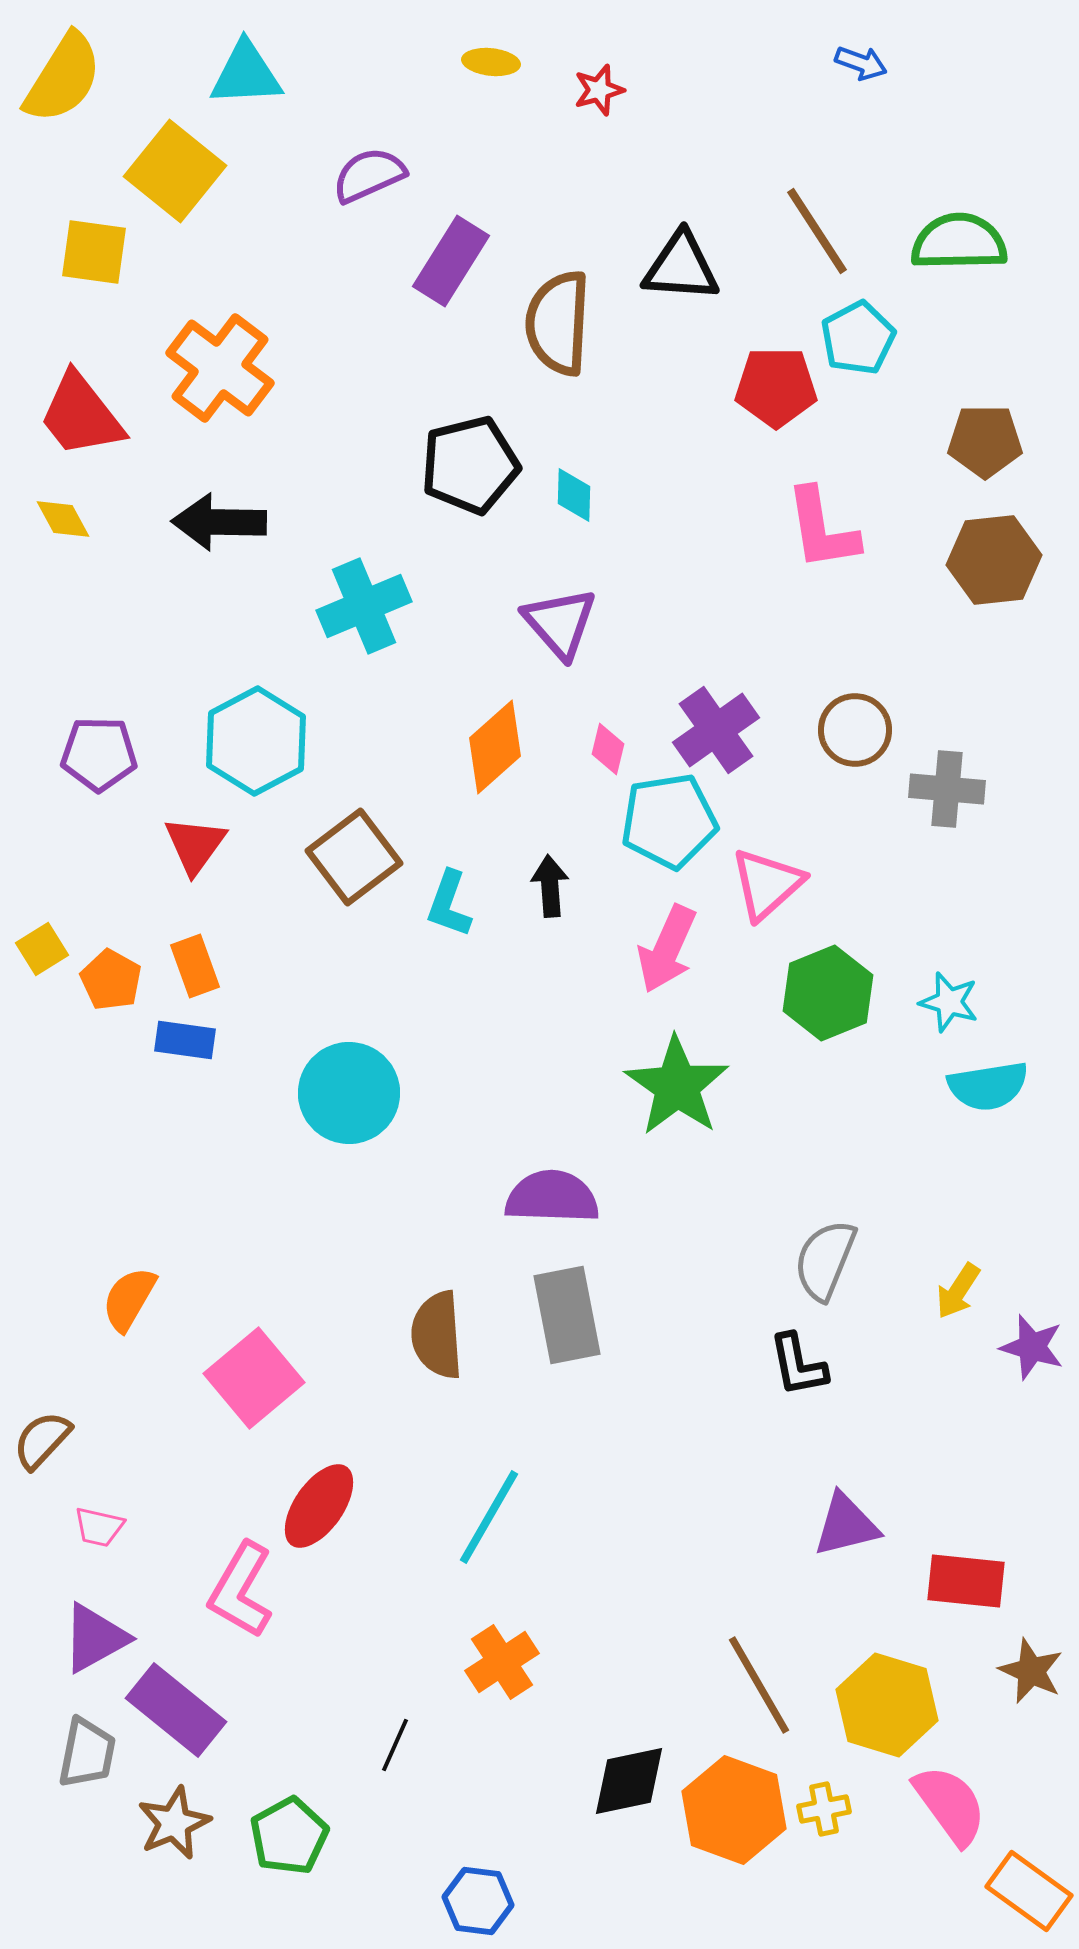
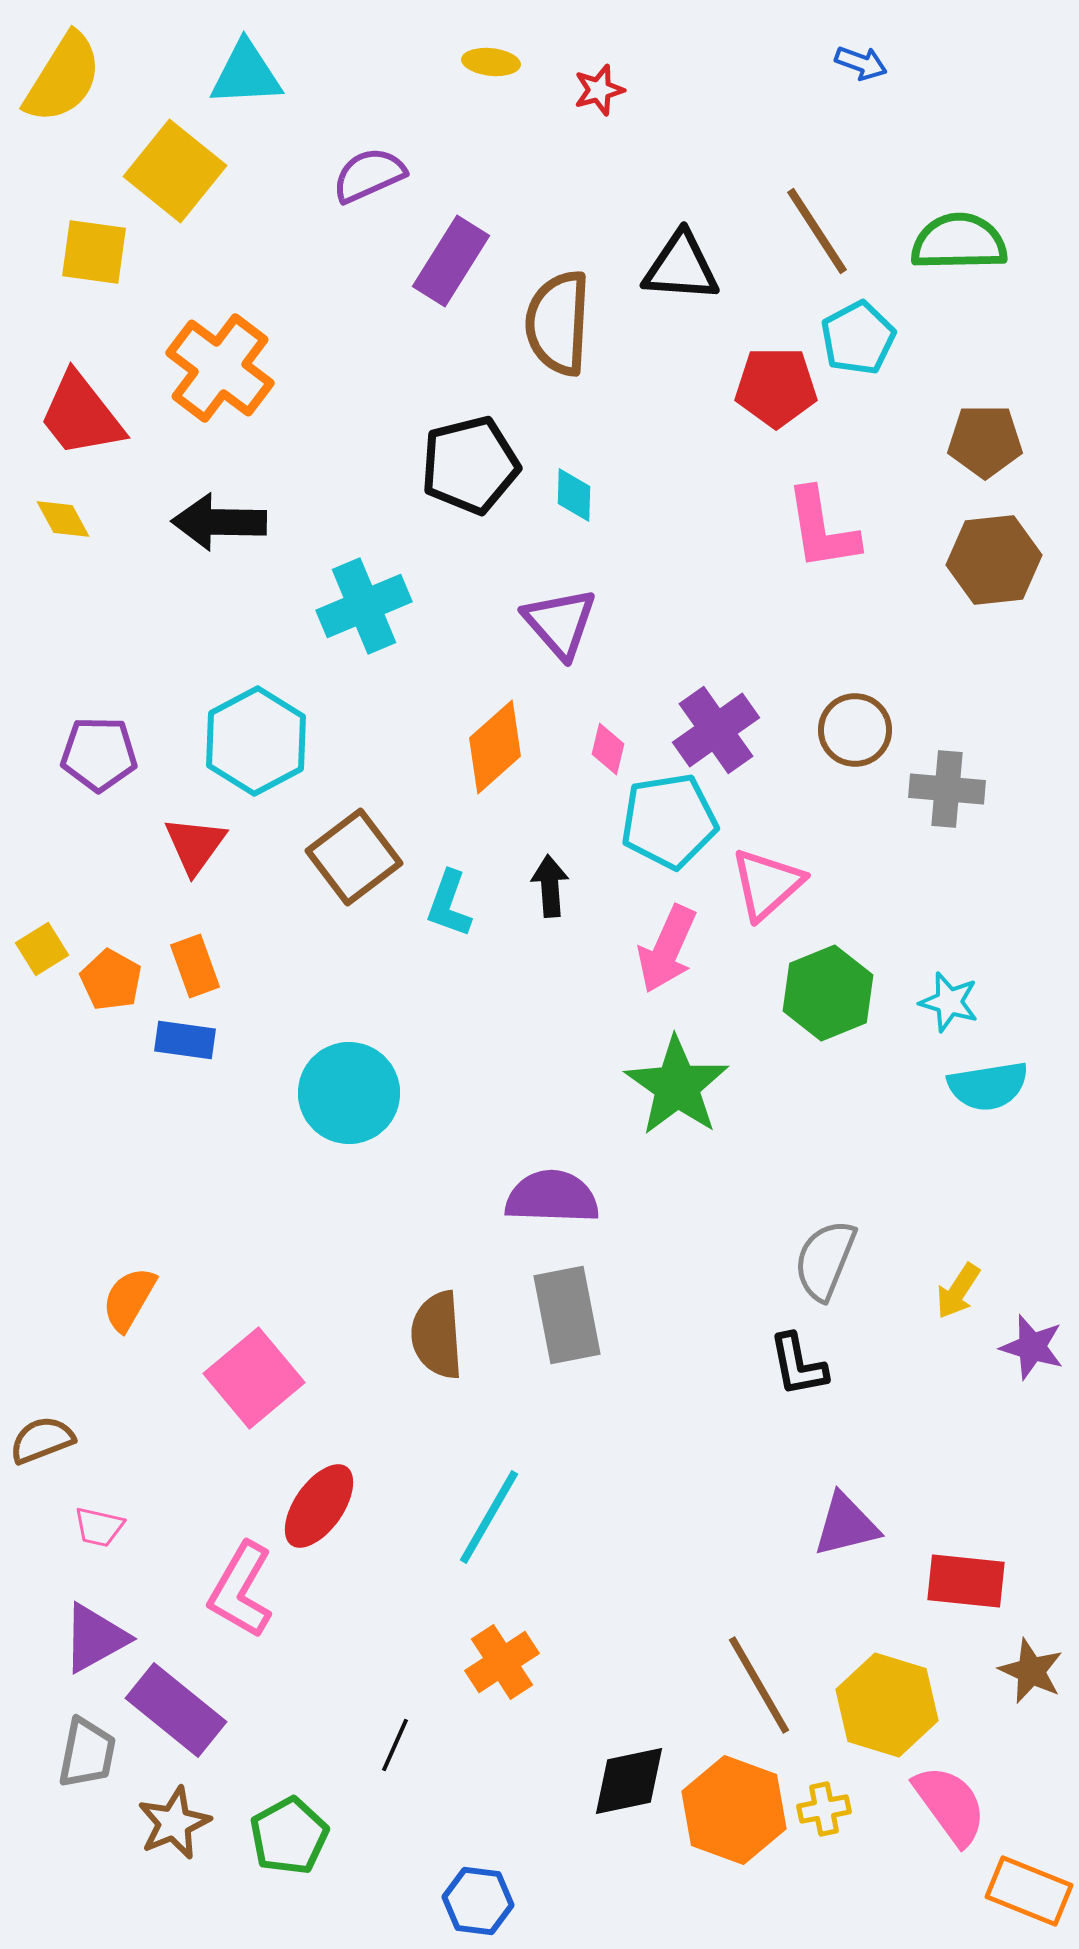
brown semicircle at (42, 1440): rotated 26 degrees clockwise
orange rectangle at (1029, 1891): rotated 14 degrees counterclockwise
